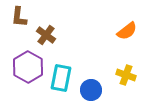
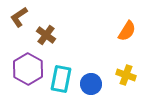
brown L-shape: rotated 50 degrees clockwise
orange semicircle: rotated 20 degrees counterclockwise
purple hexagon: moved 2 px down
cyan rectangle: moved 1 px down
blue circle: moved 6 px up
